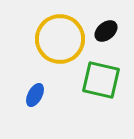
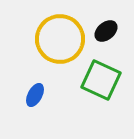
green square: rotated 12 degrees clockwise
